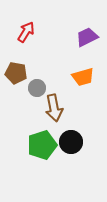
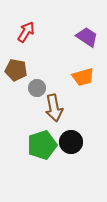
purple trapezoid: rotated 60 degrees clockwise
brown pentagon: moved 3 px up
